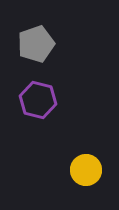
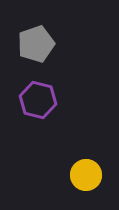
yellow circle: moved 5 px down
